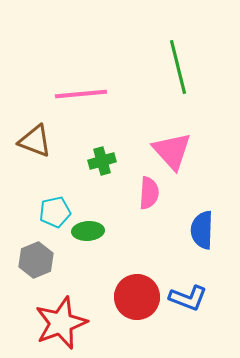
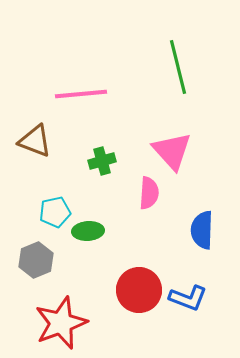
red circle: moved 2 px right, 7 px up
